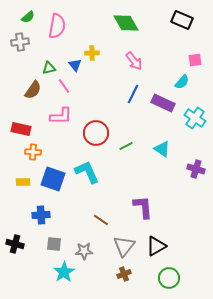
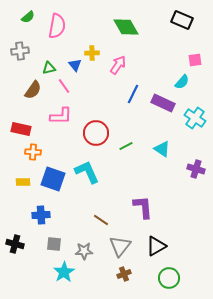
green diamond: moved 4 px down
gray cross: moved 9 px down
pink arrow: moved 16 px left, 4 px down; rotated 108 degrees counterclockwise
gray triangle: moved 4 px left
